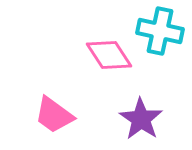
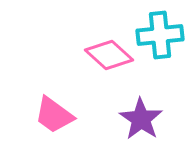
cyan cross: moved 4 px down; rotated 18 degrees counterclockwise
pink diamond: rotated 15 degrees counterclockwise
